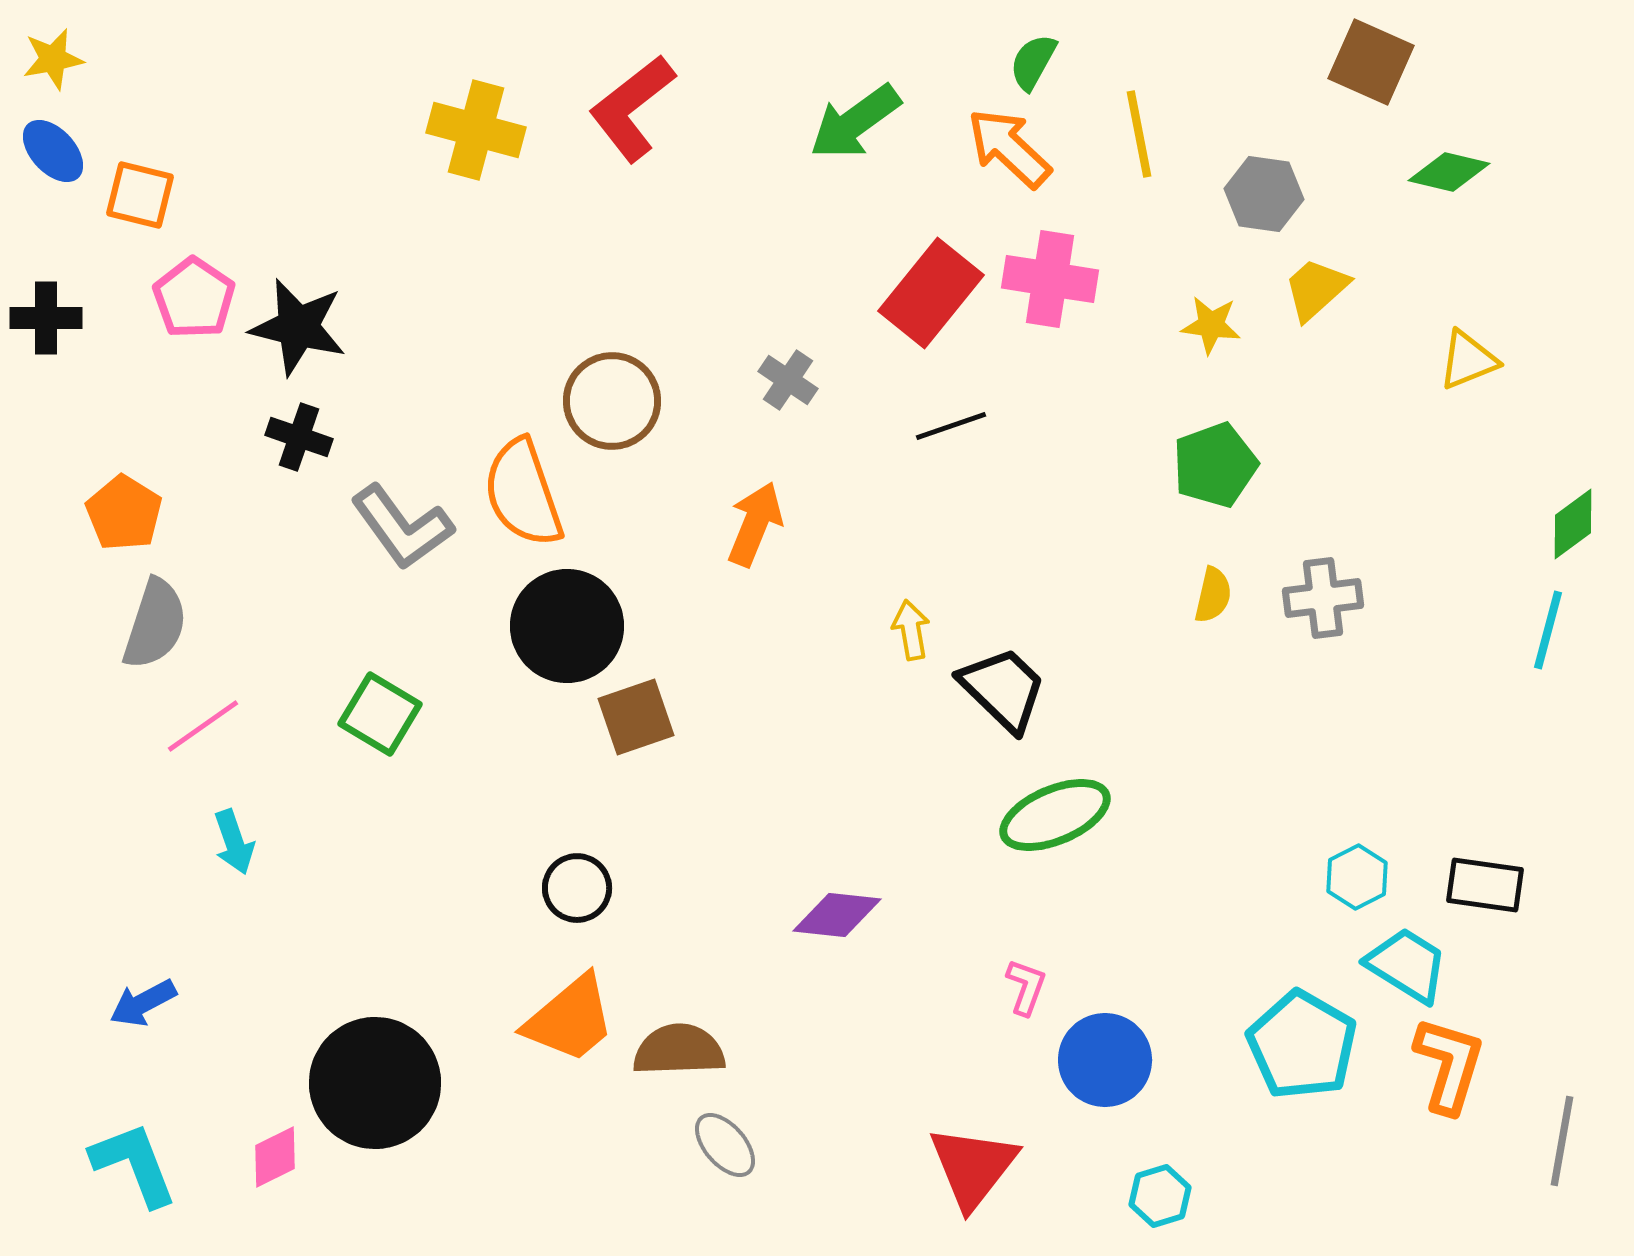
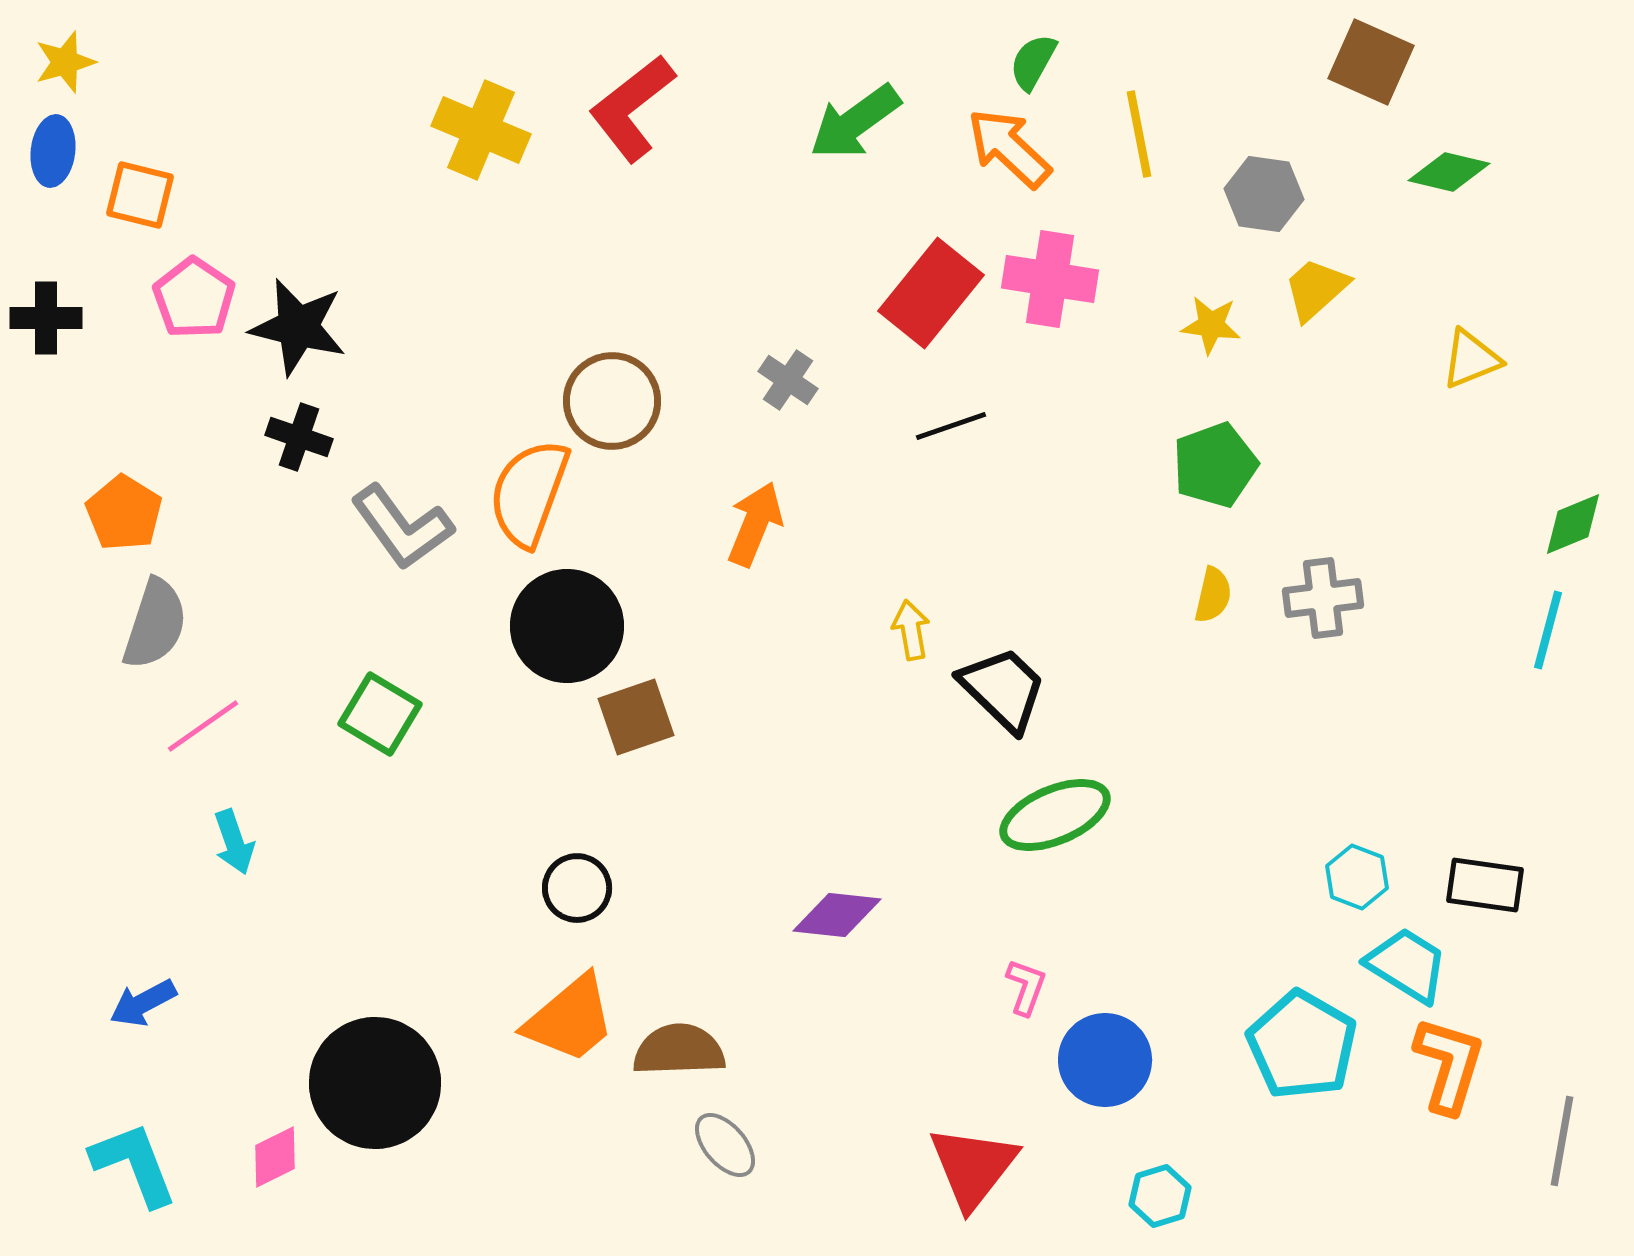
yellow star at (53, 59): moved 12 px right, 3 px down; rotated 6 degrees counterclockwise
yellow cross at (476, 130): moved 5 px right; rotated 8 degrees clockwise
blue ellipse at (53, 151): rotated 50 degrees clockwise
yellow triangle at (1468, 360): moved 3 px right, 1 px up
orange semicircle at (523, 493): moved 6 px right; rotated 39 degrees clockwise
green diamond at (1573, 524): rotated 14 degrees clockwise
cyan hexagon at (1357, 877): rotated 12 degrees counterclockwise
